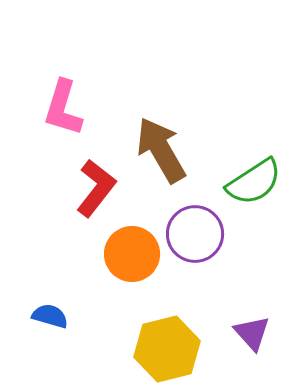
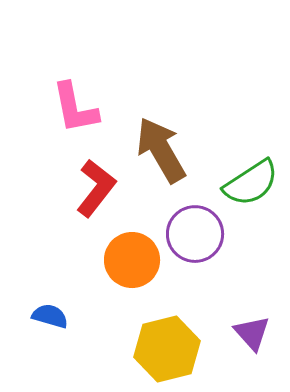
pink L-shape: moved 12 px right; rotated 28 degrees counterclockwise
green semicircle: moved 3 px left, 1 px down
orange circle: moved 6 px down
